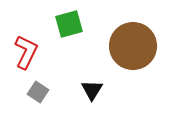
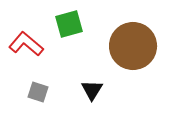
red L-shape: moved 8 px up; rotated 76 degrees counterclockwise
gray square: rotated 15 degrees counterclockwise
